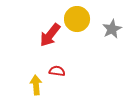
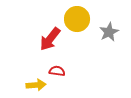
gray star: moved 3 px left, 3 px down
red arrow: moved 4 px down
yellow arrow: rotated 90 degrees clockwise
